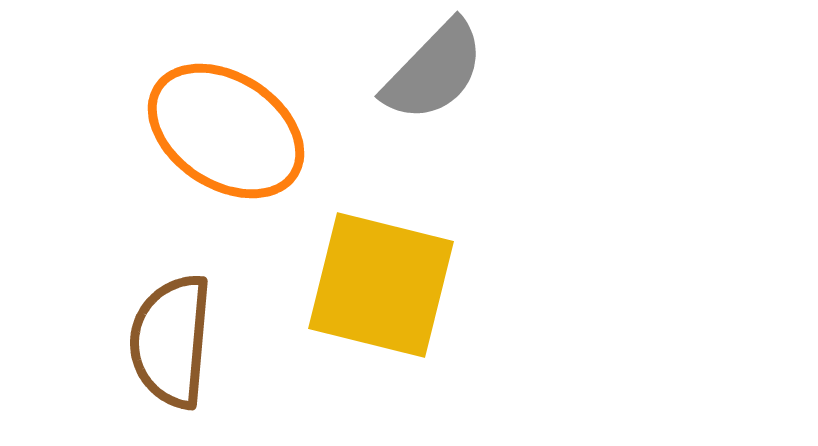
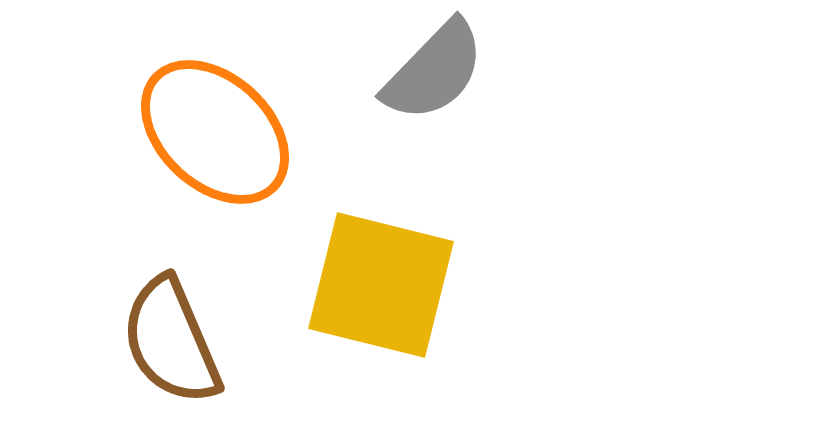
orange ellipse: moved 11 px left, 1 px down; rotated 10 degrees clockwise
brown semicircle: rotated 28 degrees counterclockwise
